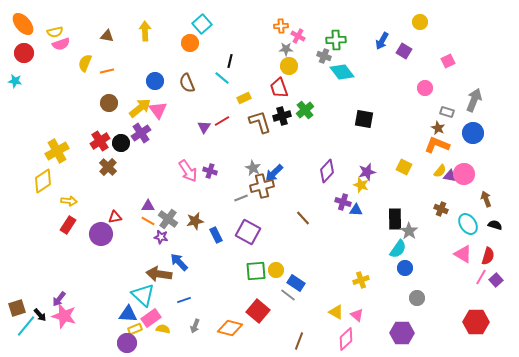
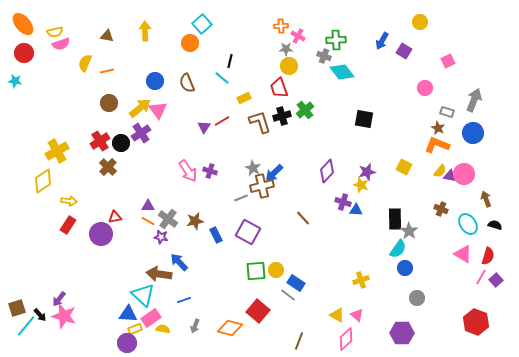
yellow triangle at (336, 312): moved 1 px right, 3 px down
red hexagon at (476, 322): rotated 20 degrees clockwise
